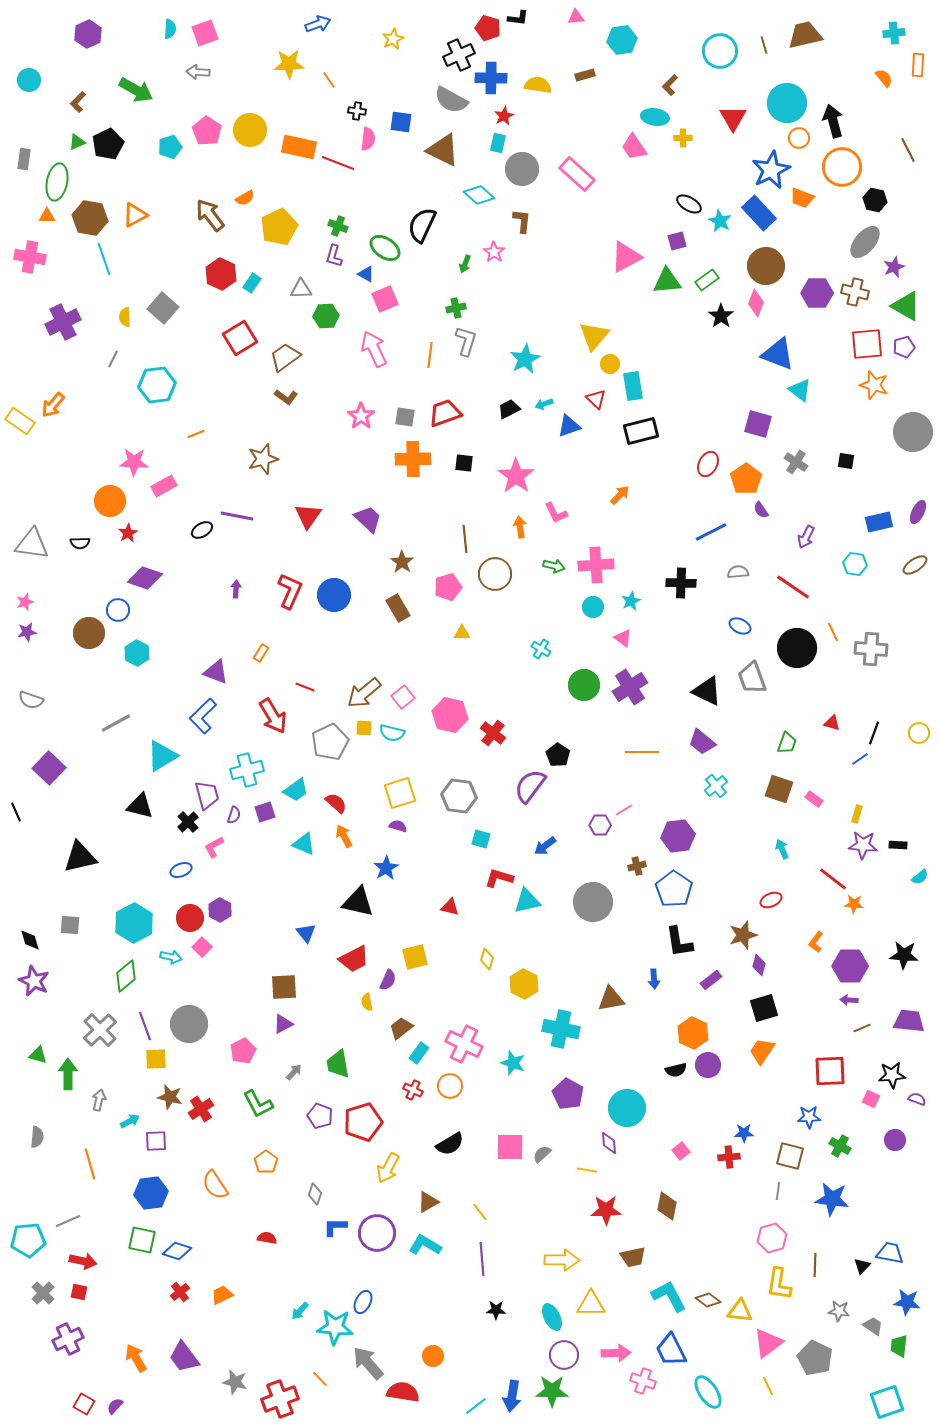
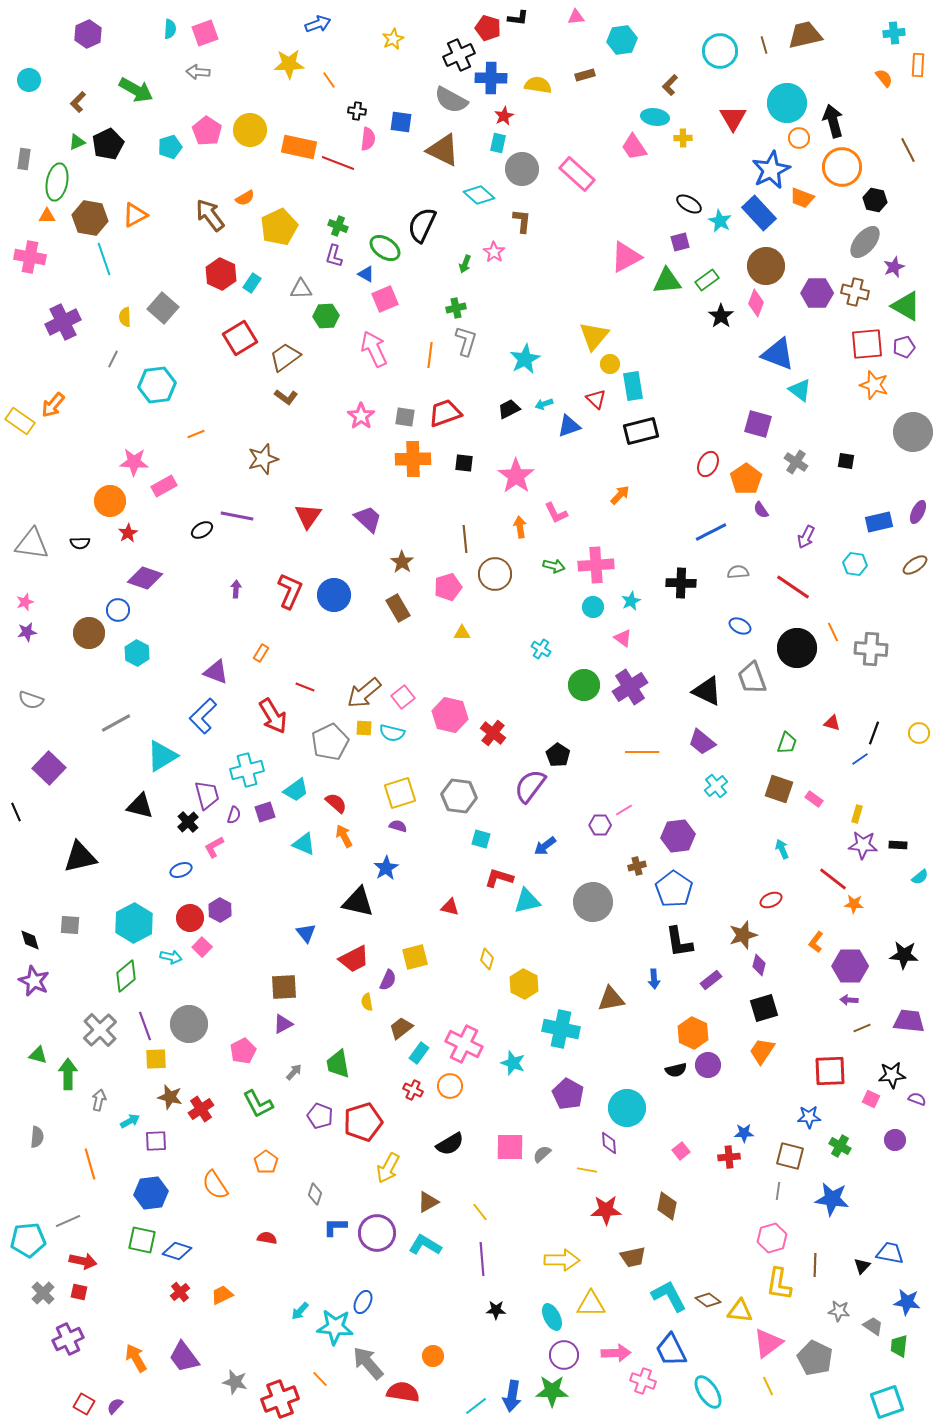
purple square at (677, 241): moved 3 px right, 1 px down
